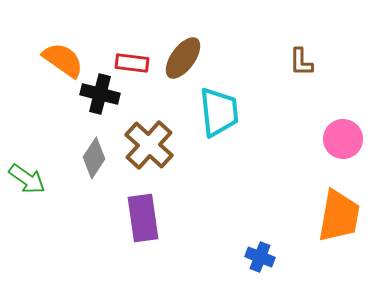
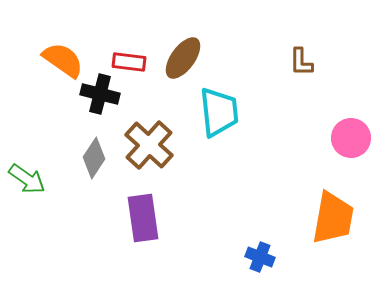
red rectangle: moved 3 px left, 1 px up
pink circle: moved 8 px right, 1 px up
orange trapezoid: moved 6 px left, 2 px down
